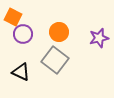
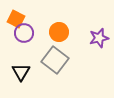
orange square: moved 3 px right, 2 px down
purple circle: moved 1 px right, 1 px up
black triangle: rotated 36 degrees clockwise
